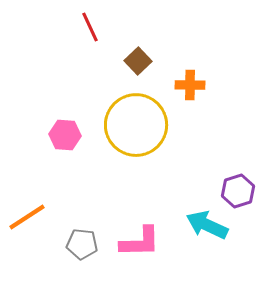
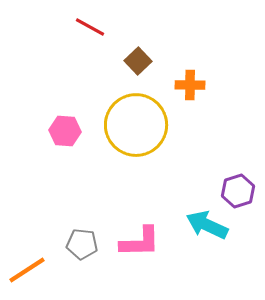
red line: rotated 36 degrees counterclockwise
pink hexagon: moved 4 px up
orange line: moved 53 px down
